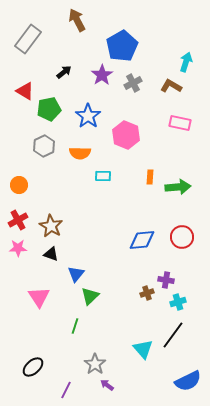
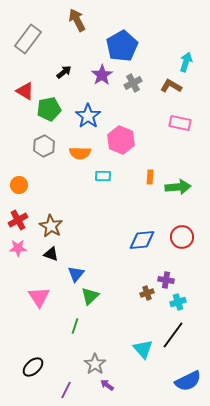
pink hexagon: moved 5 px left, 5 px down
